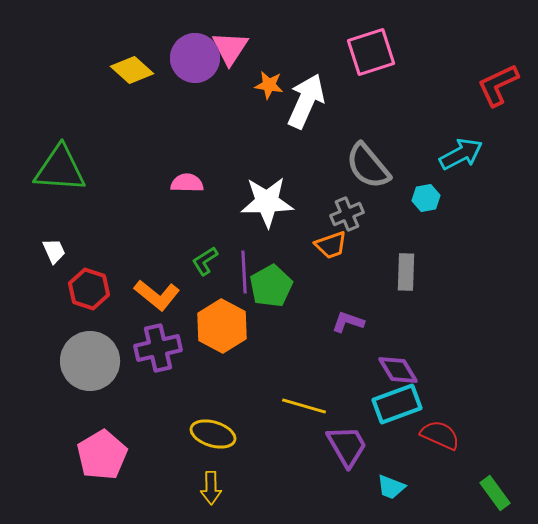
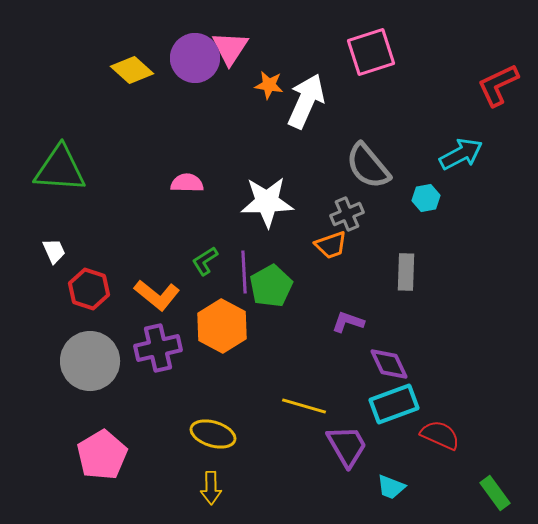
purple diamond: moved 9 px left, 6 px up; rotated 6 degrees clockwise
cyan rectangle: moved 3 px left
